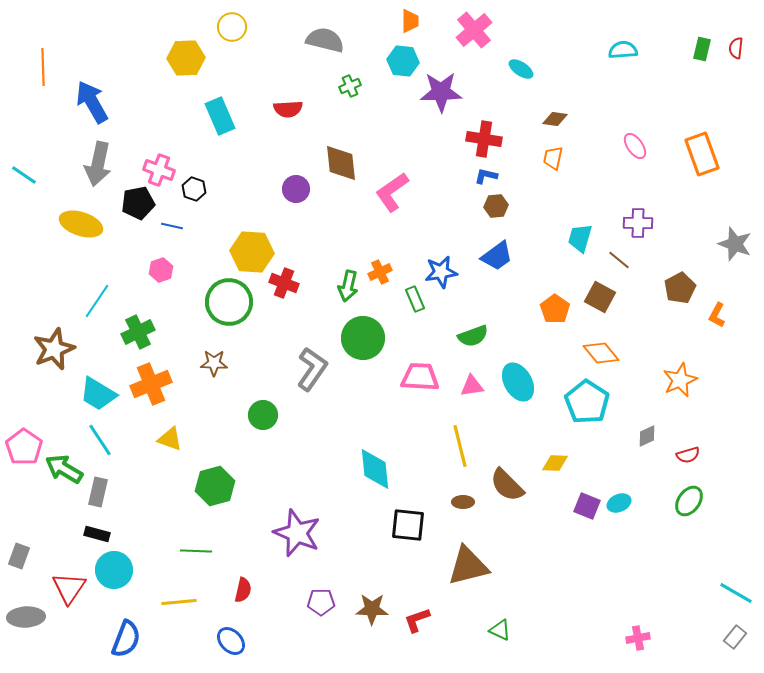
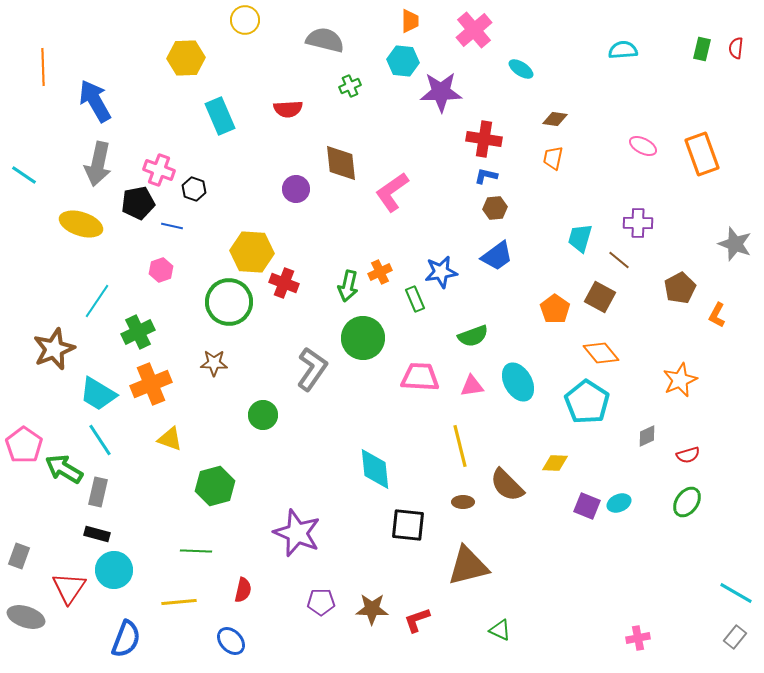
yellow circle at (232, 27): moved 13 px right, 7 px up
blue arrow at (92, 102): moved 3 px right, 1 px up
pink ellipse at (635, 146): moved 8 px right; rotated 28 degrees counterclockwise
brown hexagon at (496, 206): moved 1 px left, 2 px down
pink pentagon at (24, 447): moved 2 px up
green ellipse at (689, 501): moved 2 px left, 1 px down
gray ellipse at (26, 617): rotated 21 degrees clockwise
